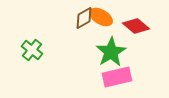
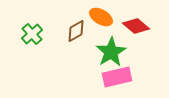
brown diamond: moved 8 px left, 13 px down
green cross: moved 16 px up; rotated 10 degrees clockwise
